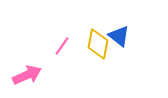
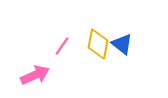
blue triangle: moved 3 px right, 8 px down
pink arrow: moved 8 px right
